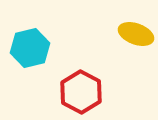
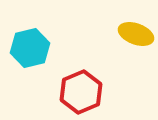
red hexagon: rotated 9 degrees clockwise
